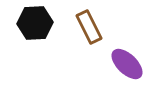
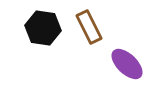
black hexagon: moved 8 px right, 5 px down; rotated 12 degrees clockwise
